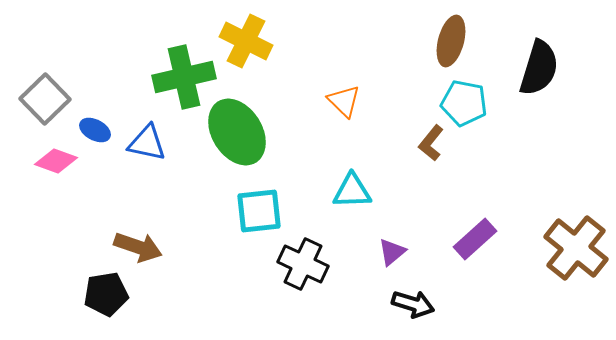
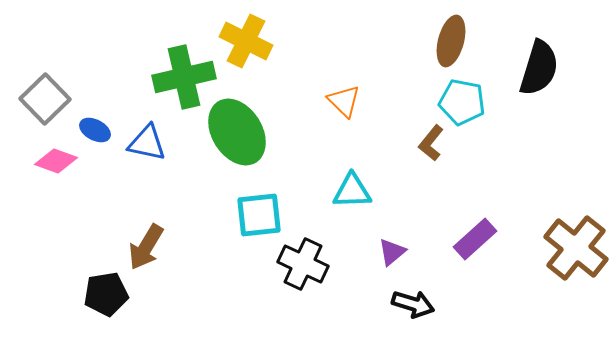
cyan pentagon: moved 2 px left, 1 px up
cyan square: moved 4 px down
brown arrow: moved 8 px right; rotated 102 degrees clockwise
